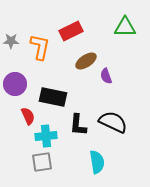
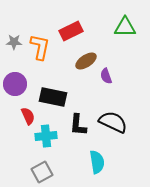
gray star: moved 3 px right, 1 px down
gray square: moved 10 px down; rotated 20 degrees counterclockwise
